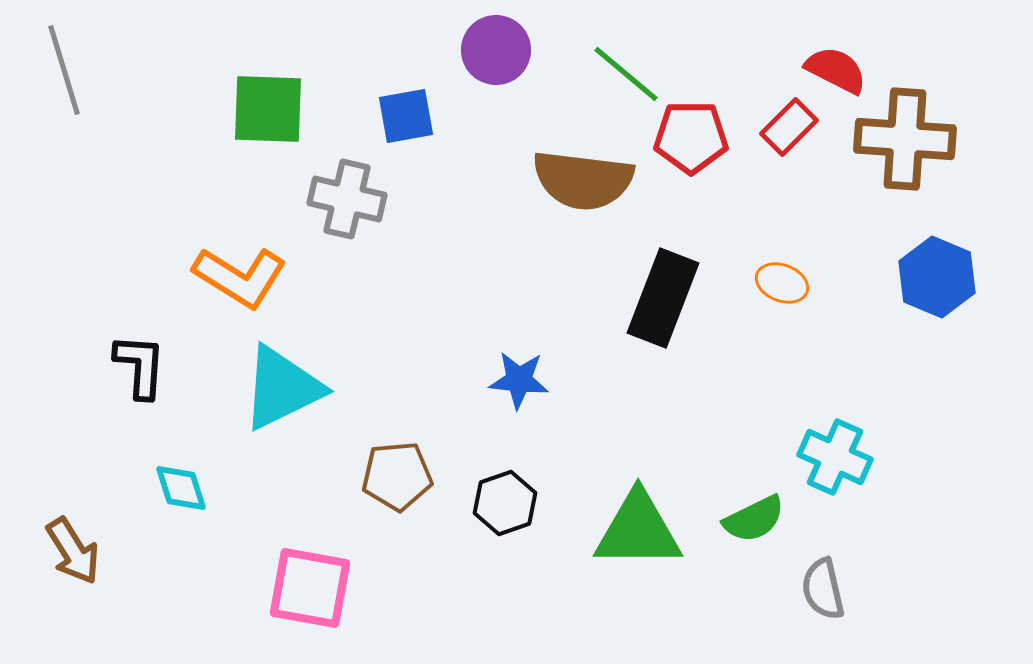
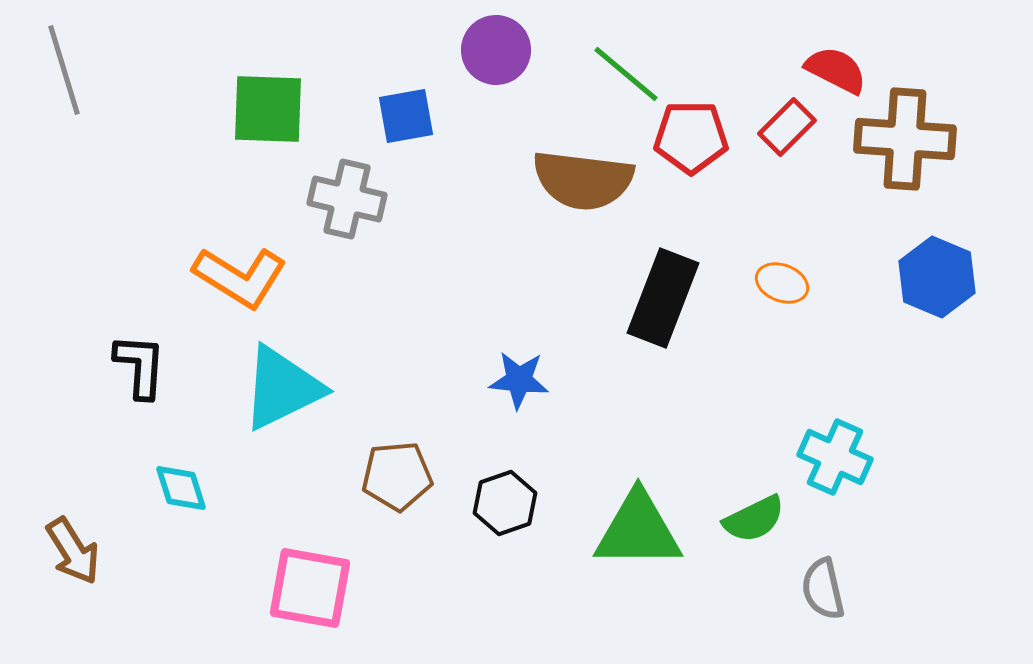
red rectangle: moved 2 px left
